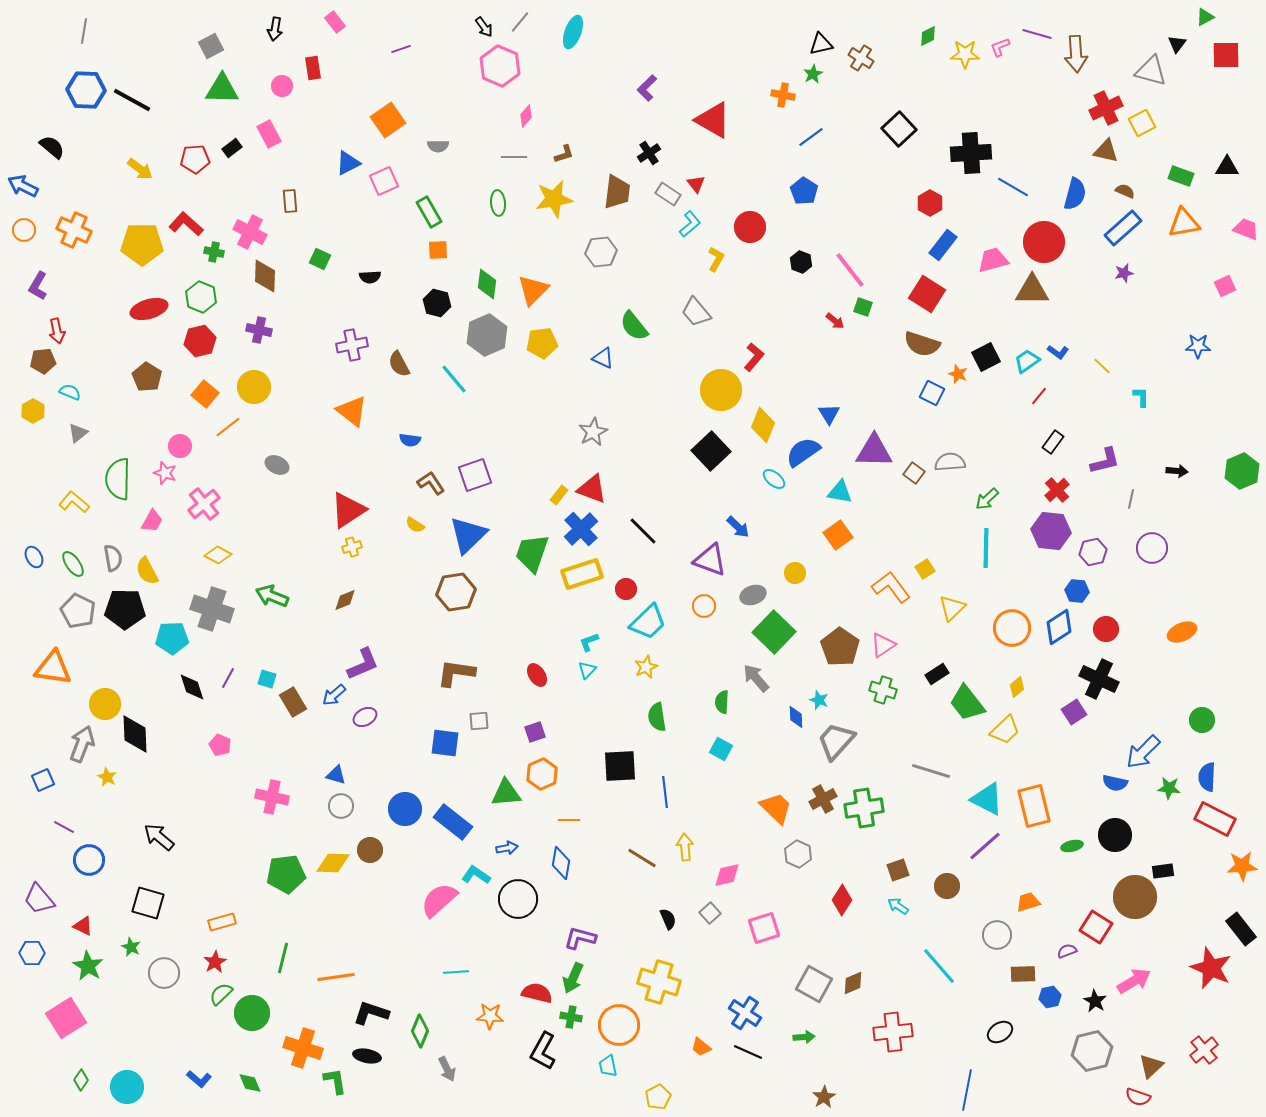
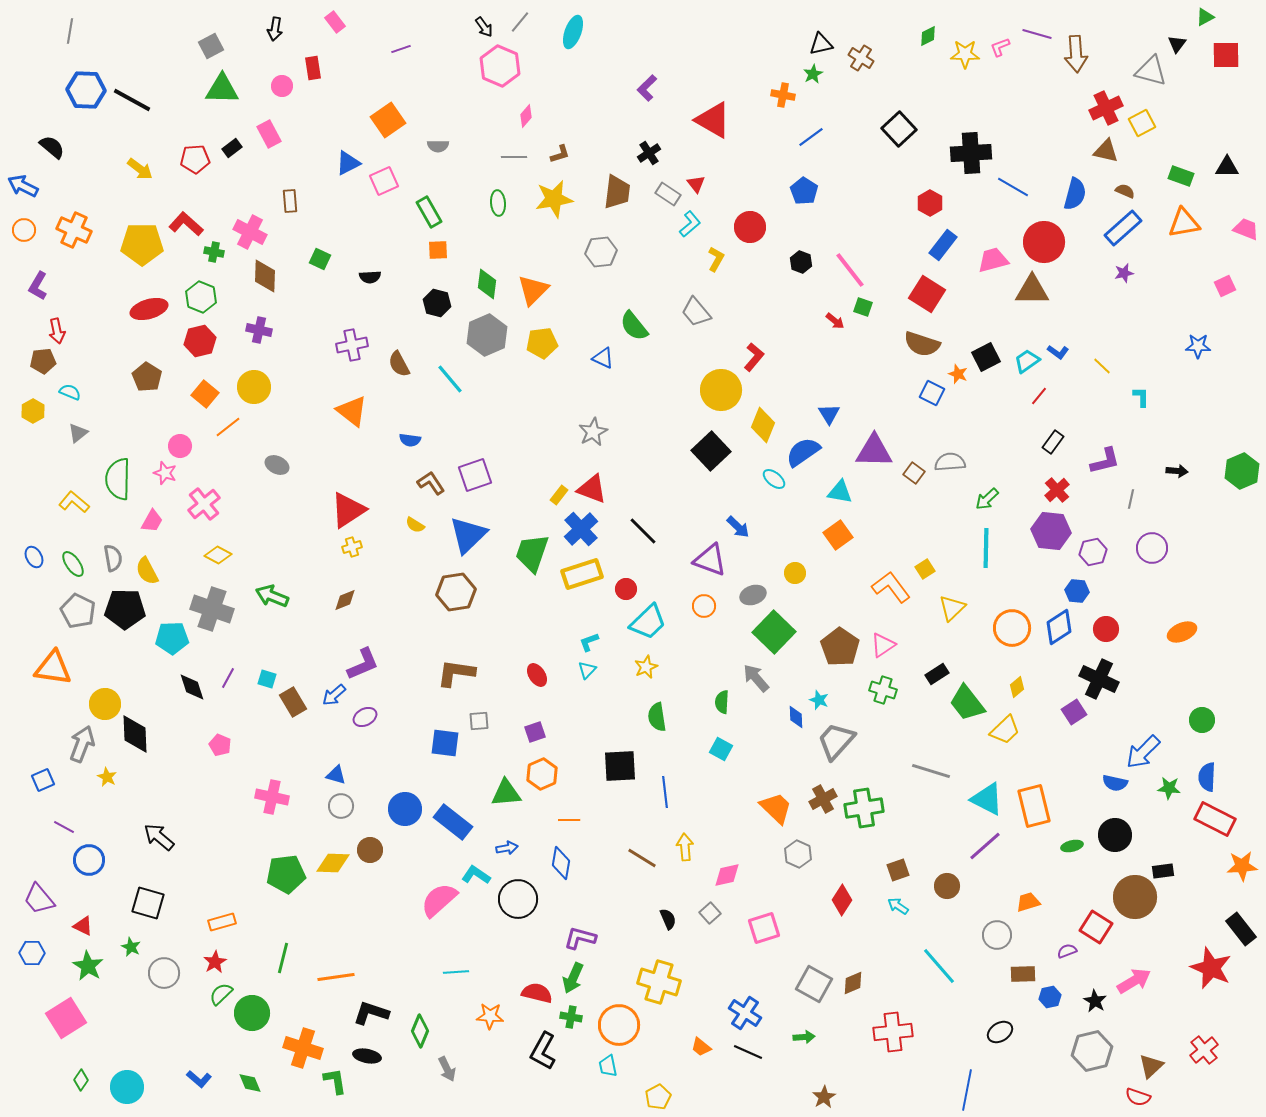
gray line at (84, 31): moved 14 px left
brown L-shape at (564, 154): moved 4 px left
cyan line at (454, 379): moved 4 px left
